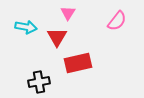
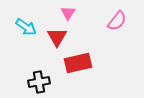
cyan arrow: rotated 25 degrees clockwise
